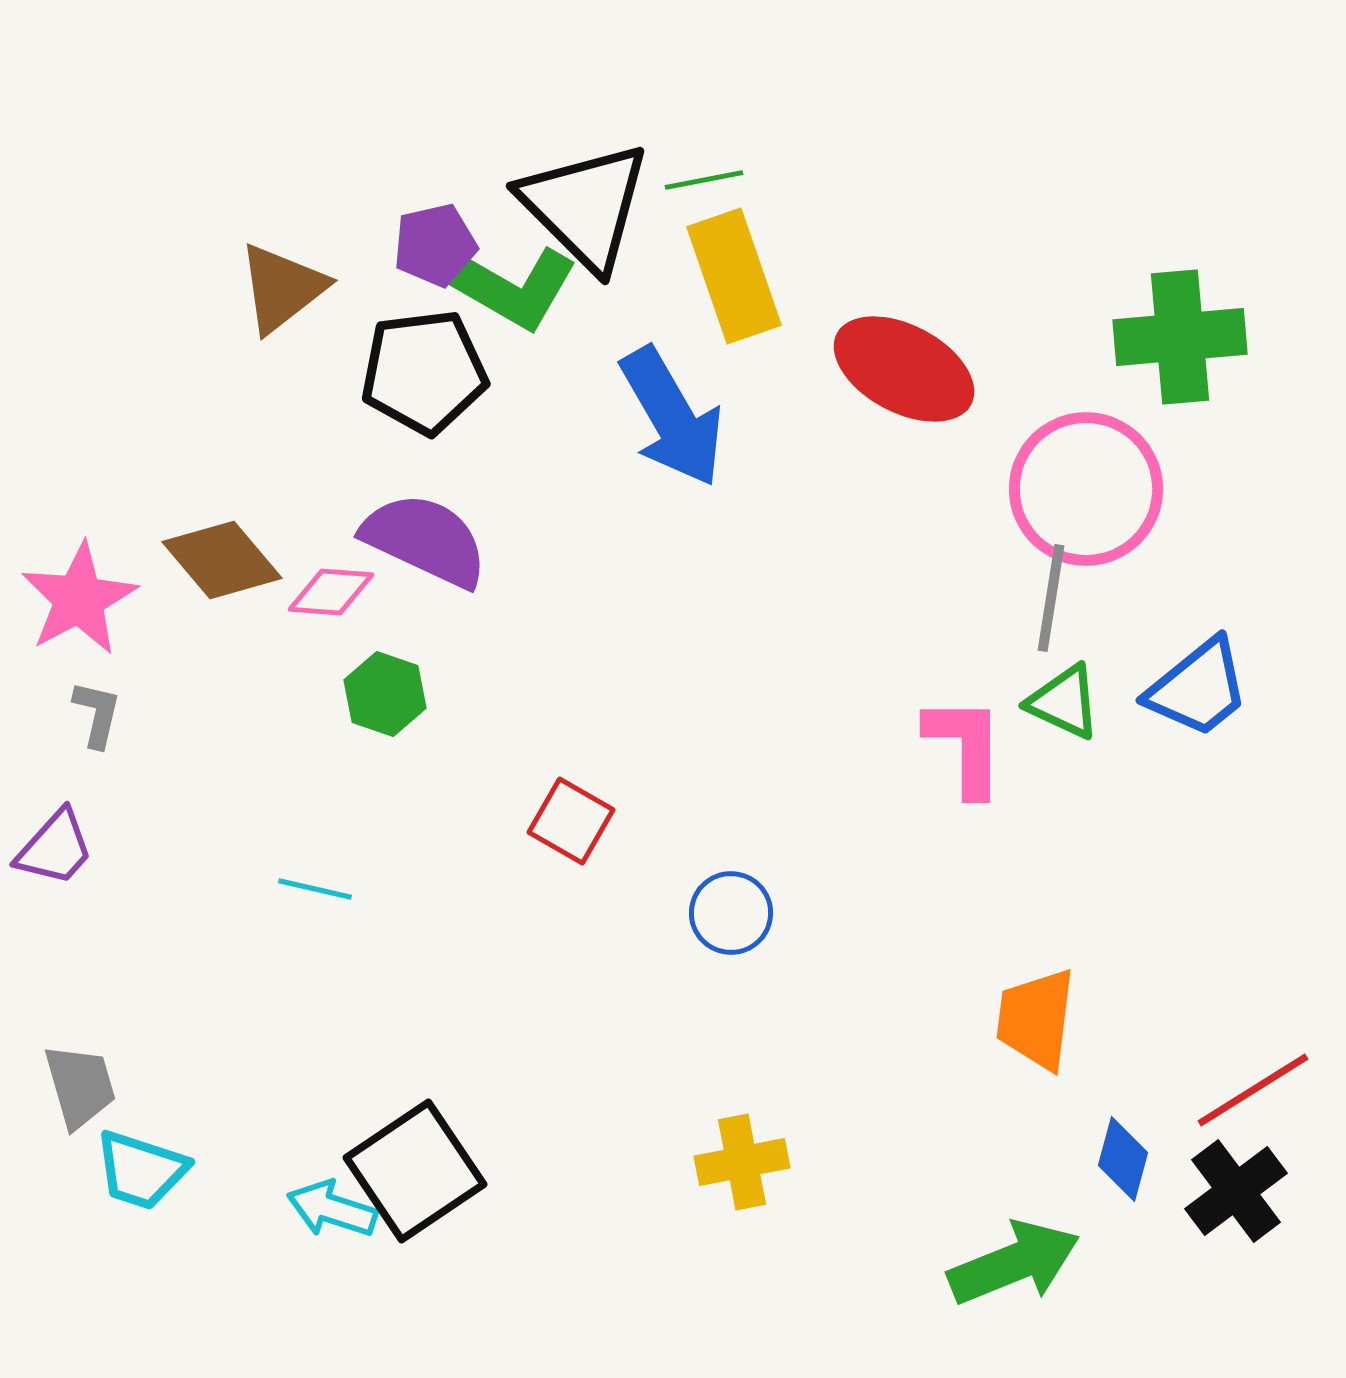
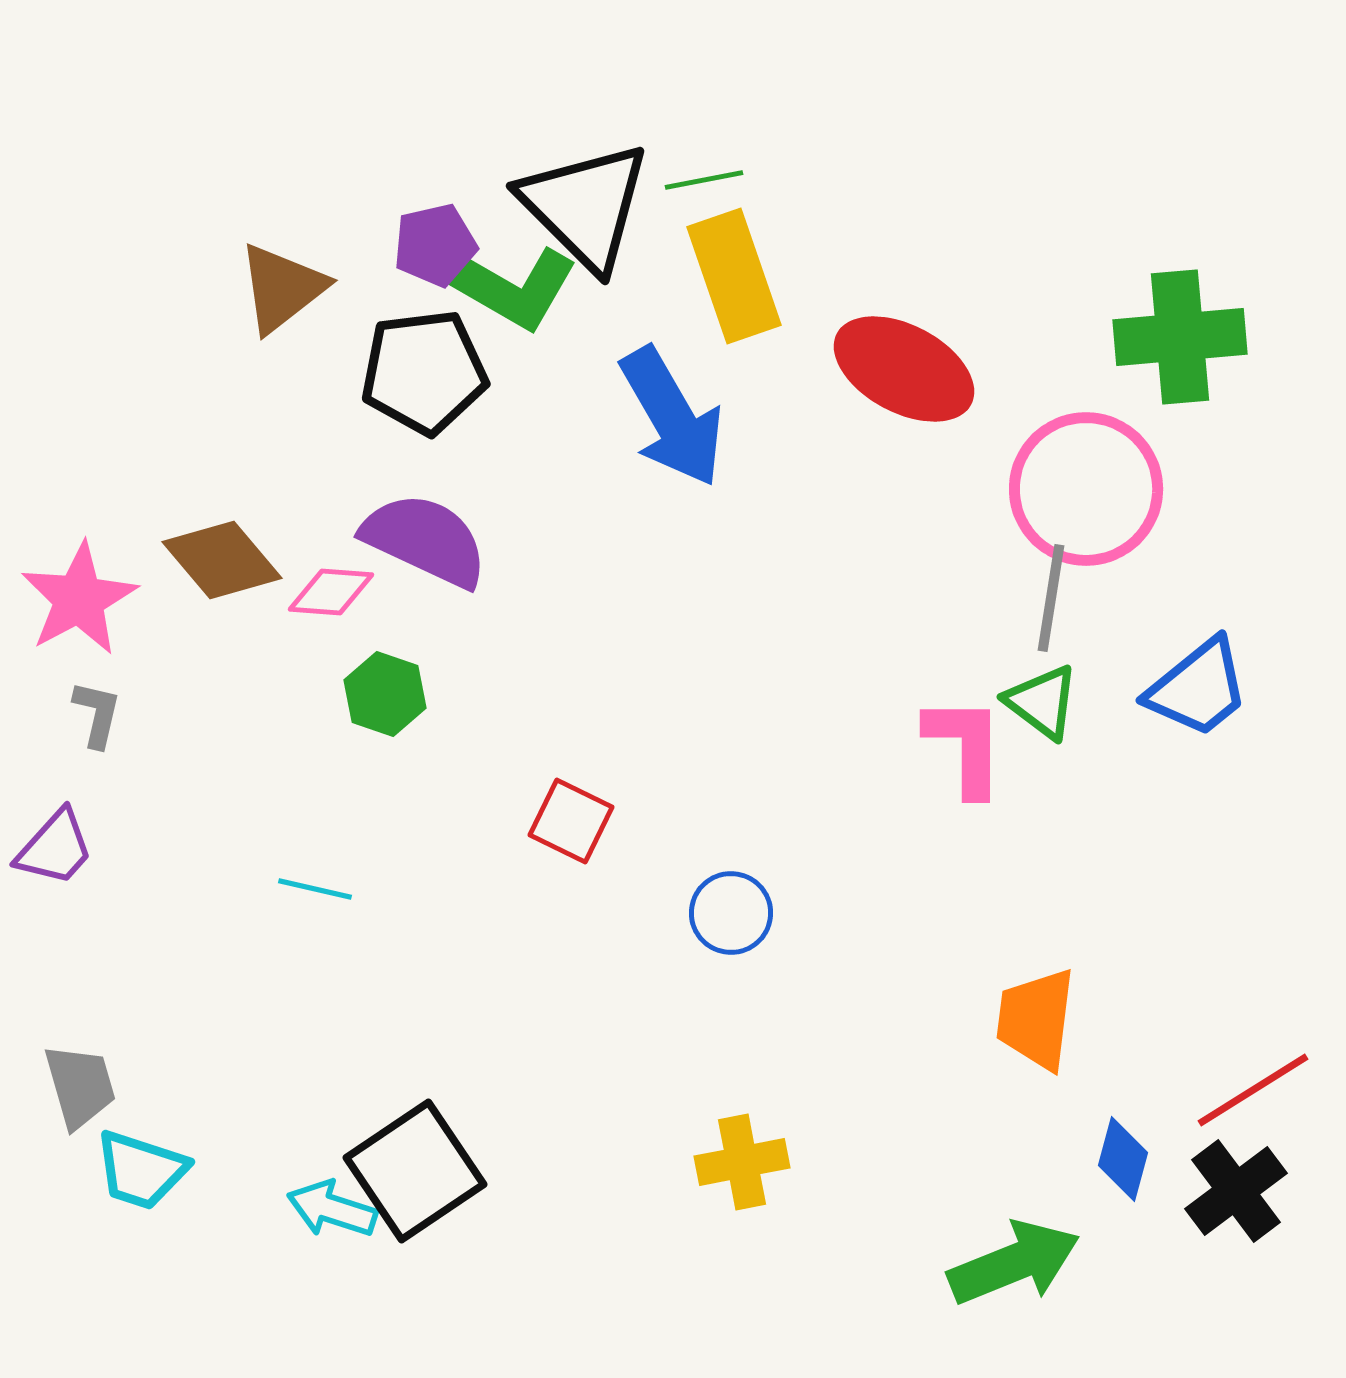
green triangle: moved 22 px left; rotated 12 degrees clockwise
red square: rotated 4 degrees counterclockwise
